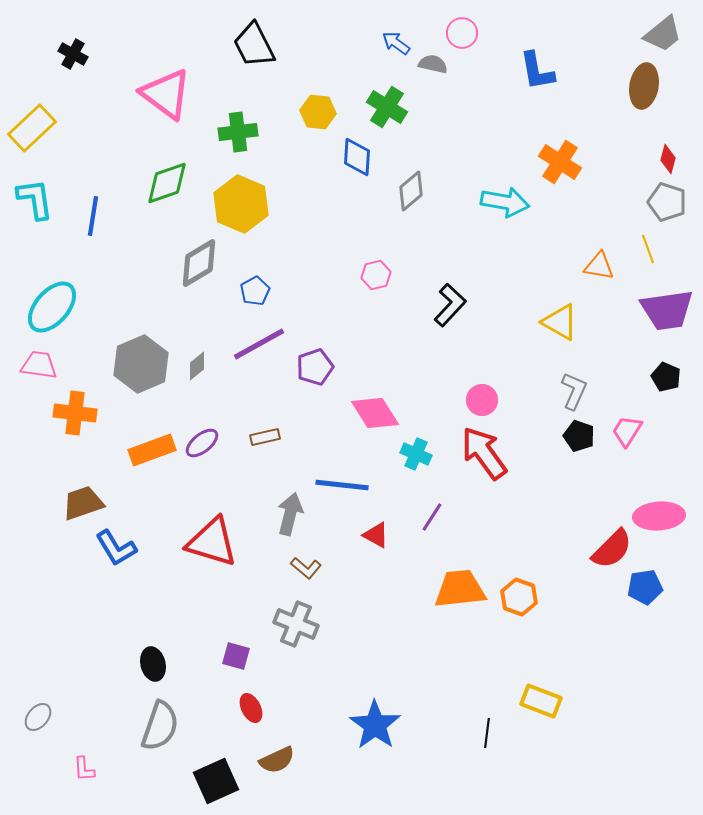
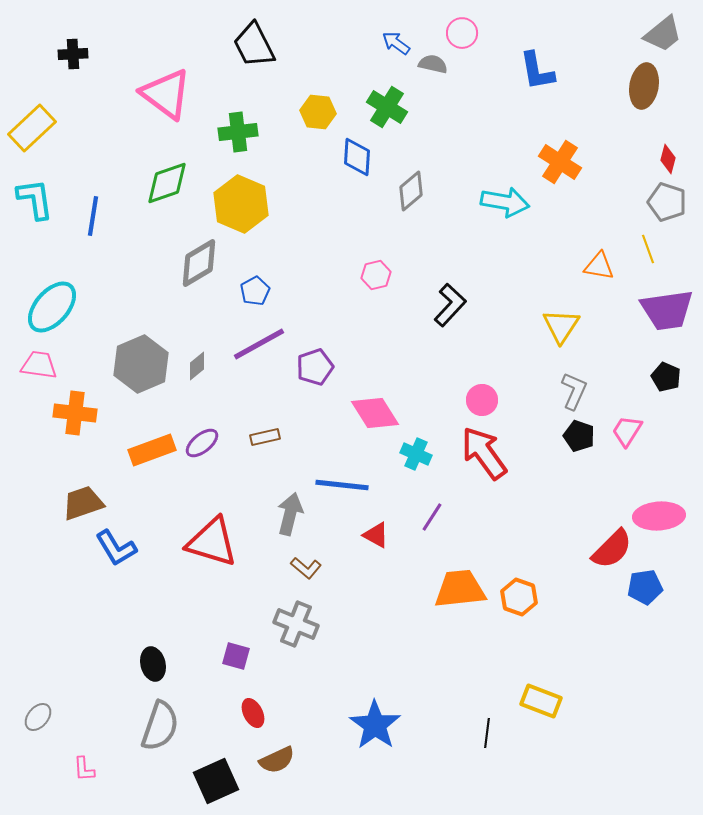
black cross at (73, 54): rotated 32 degrees counterclockwise
yellow triangle at (560, 322): moved 1 px right, 4 px down; rotated 33 degrees clockwise
red ellipse at (251, 708): moved 2 px right, 5 px down
